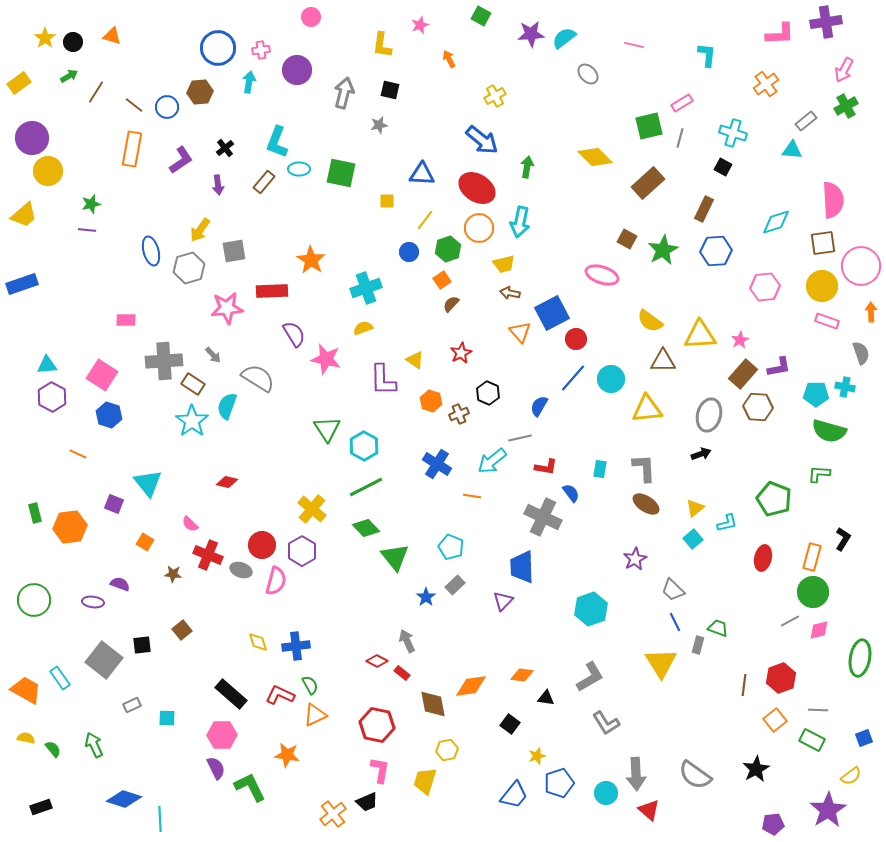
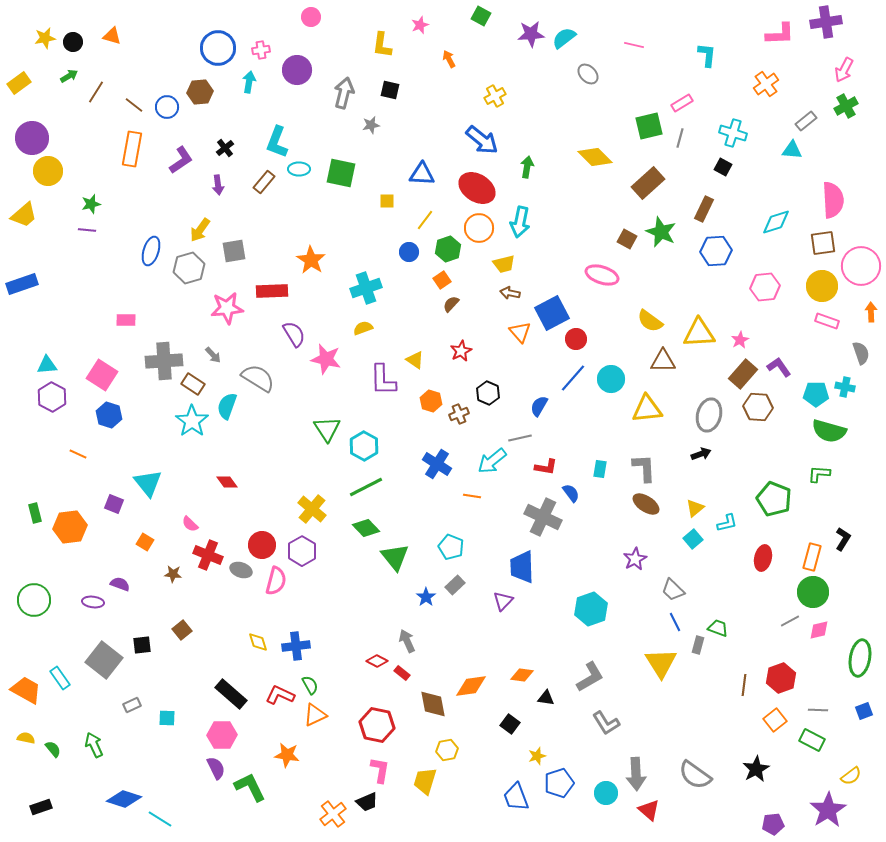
yellow star at (45, 38): rotated 25 degrees clockwise
gray star at (379, 125): moved 8 px left
green star at (663, 250): moved 2 px left, 18 px up; rotated 20 degrees counterclockwise
blue ellipse at (151, 251): rotated 32 degrees clockwise
yellow triangle at (700, 335): moved 1 px left, 2 px up
red star at (461, 353): moved 2 px up
purple L-shape at (779, 367): rotated 115 degrees counterclockwise
red diamond at (227, 482): rotated 40 degrees clockwise
blue square at (864, 738): moved 27 px up
blue trapezoid at (514, 795): moved 2 px right, 2 px down; rotated 120 degrees clockwise
cyan line at (160, 819): rotated 55 degrees counterclockwise
